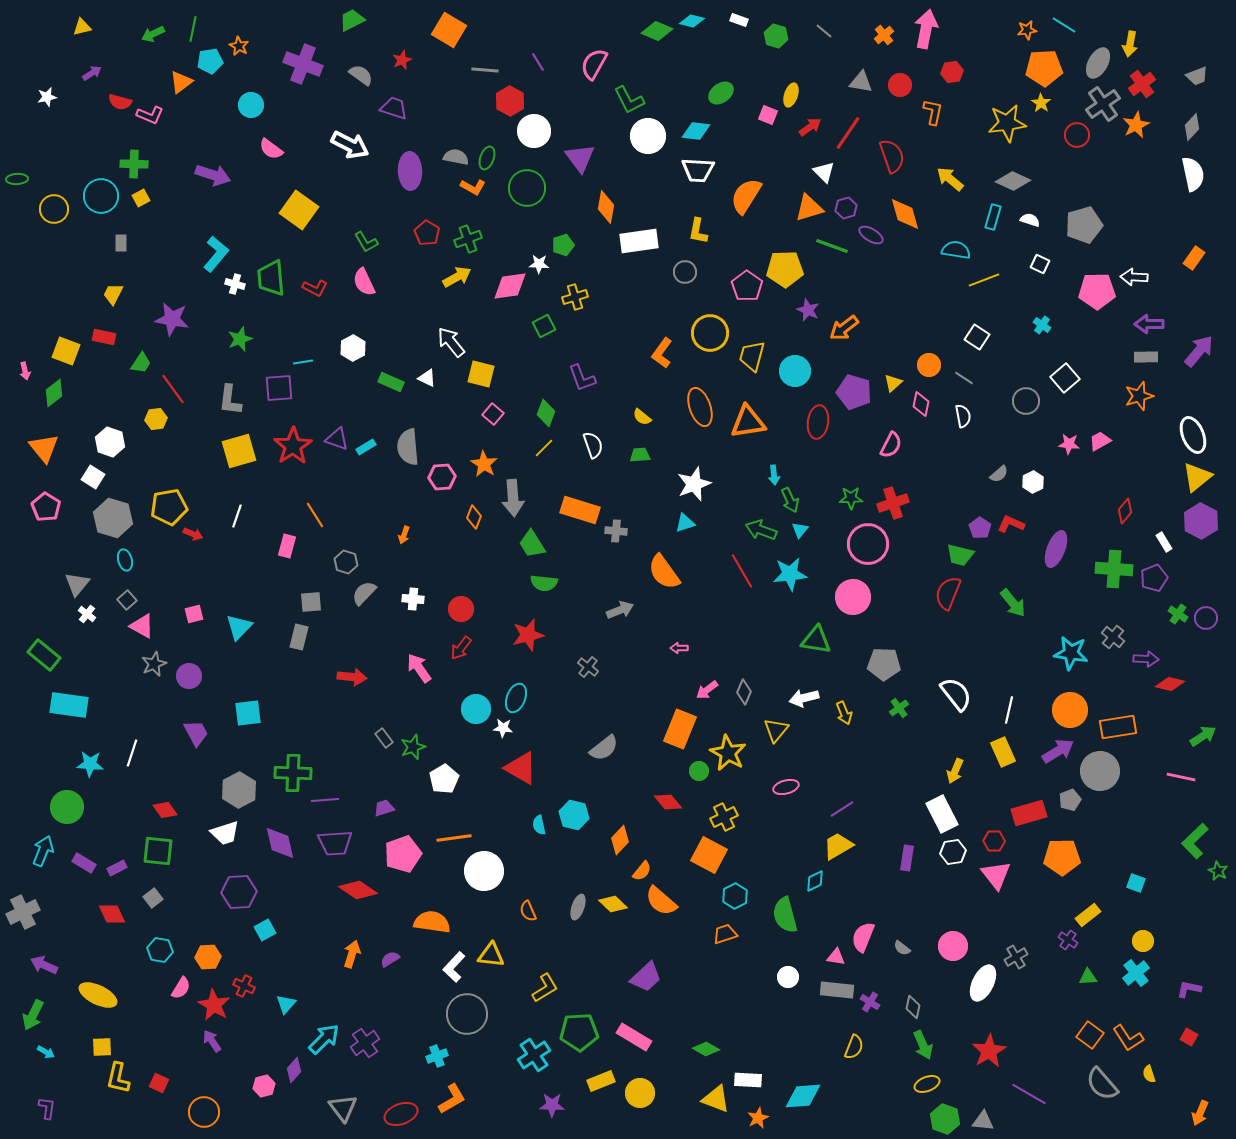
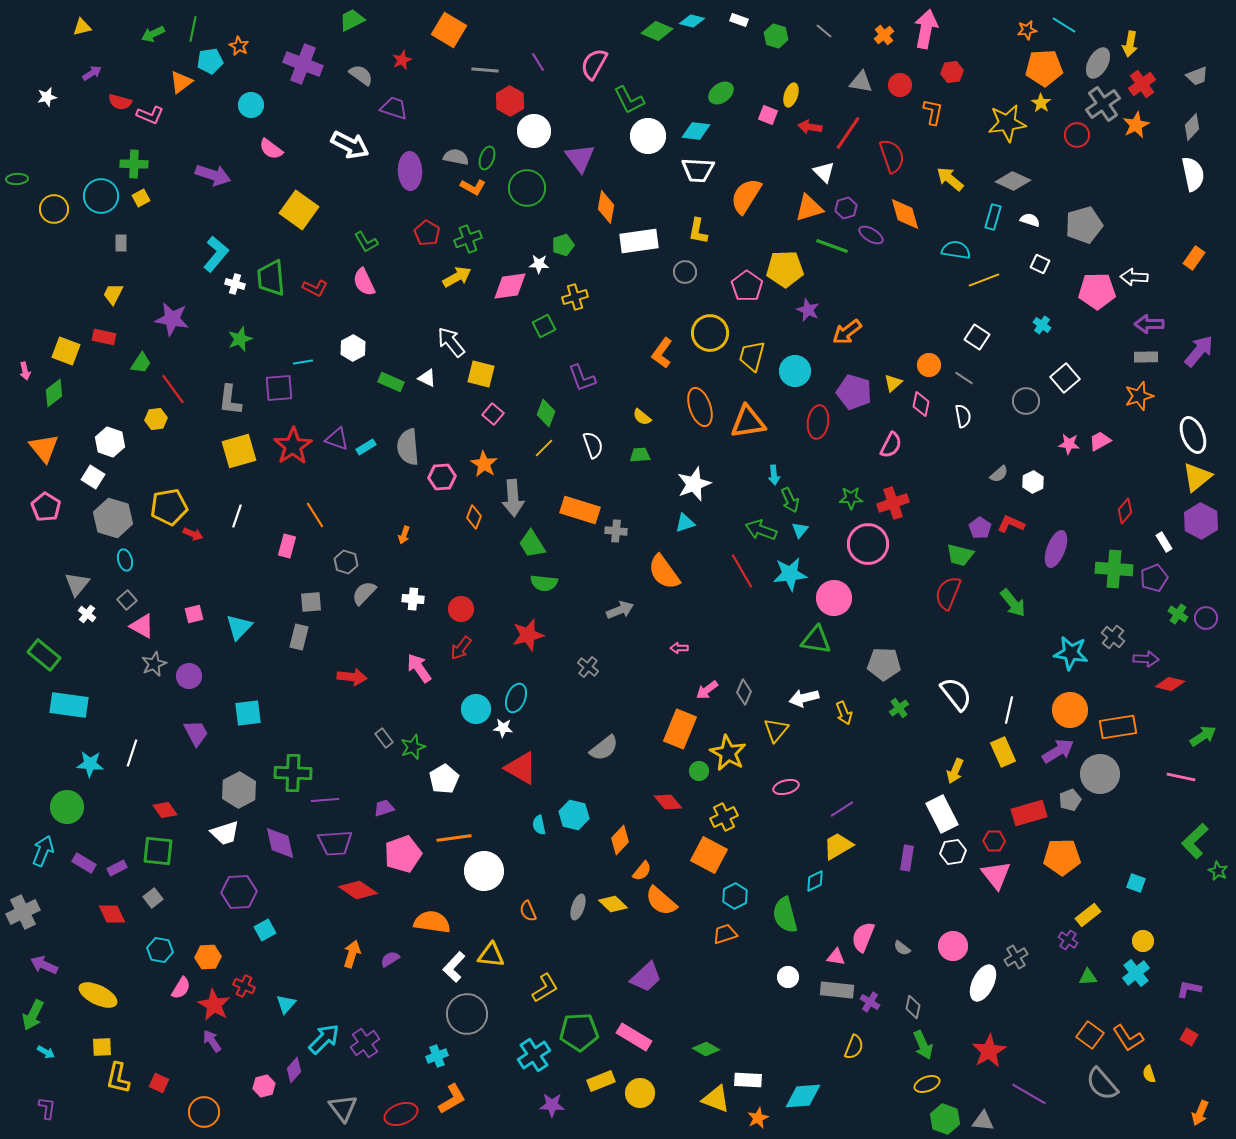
red arrow at (810, 127): rotated 135 degrees counterclockwise
orange arrow at (844, 328): moved 3 px right, 4 px down
pink circle at (853, 597): moved 19 px left, 1 px down
gray circle at (1100, 771): moved 3 px down
